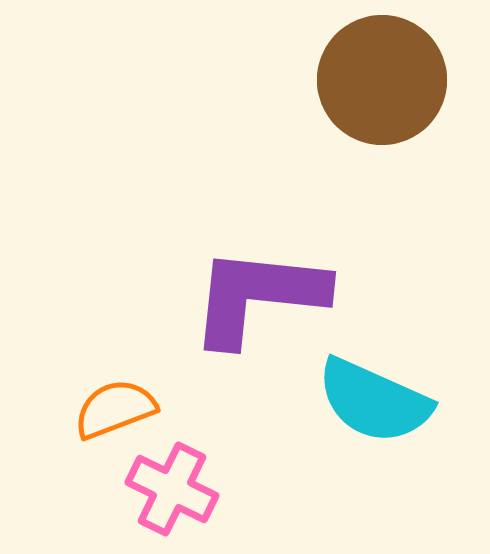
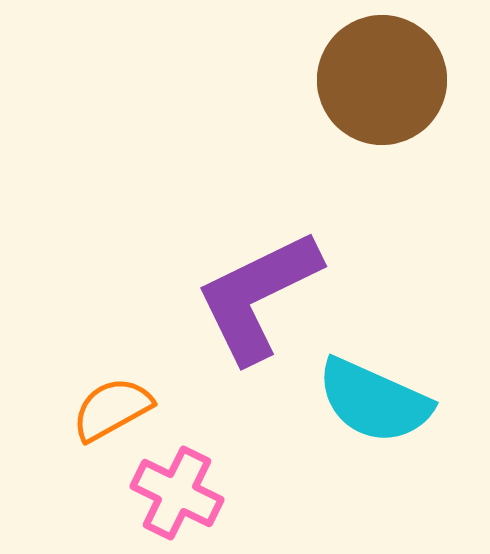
purple L-shape: rotated 32 degrees counterclockwise
orange semicircle: moved 3 px left; rotated 8 degrees counterclockwise
pink cross: moved 5 px right, 4 px down
